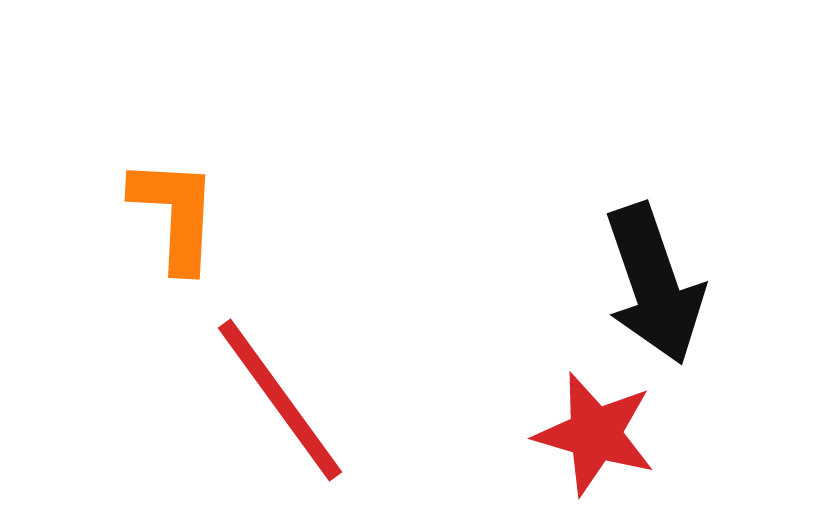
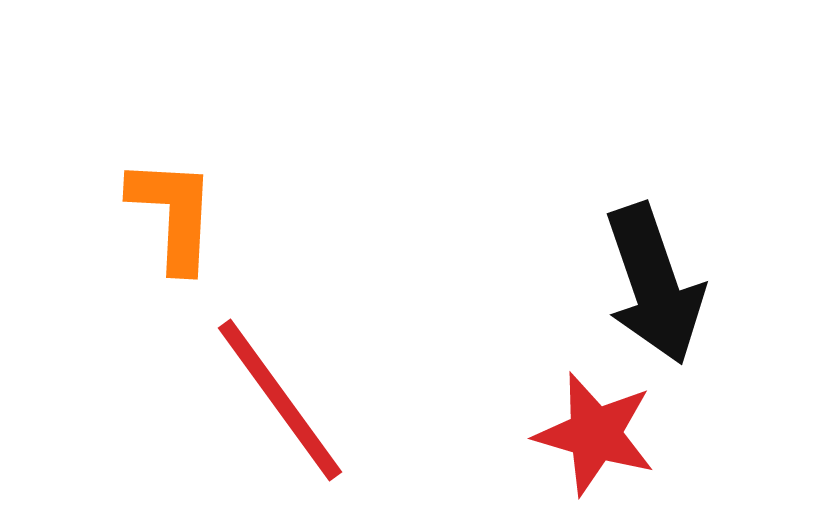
orange L-shape: moved 2 px left
